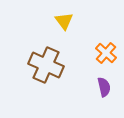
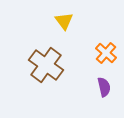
brown cross: rotated 12 degrees clockwise
